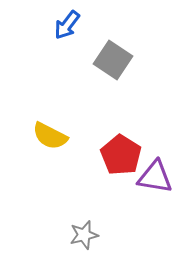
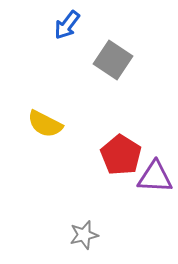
yellow semicircle: moved 5 px left, 12 px up
purple triangle: rotated 6 degrees counterclockwise
